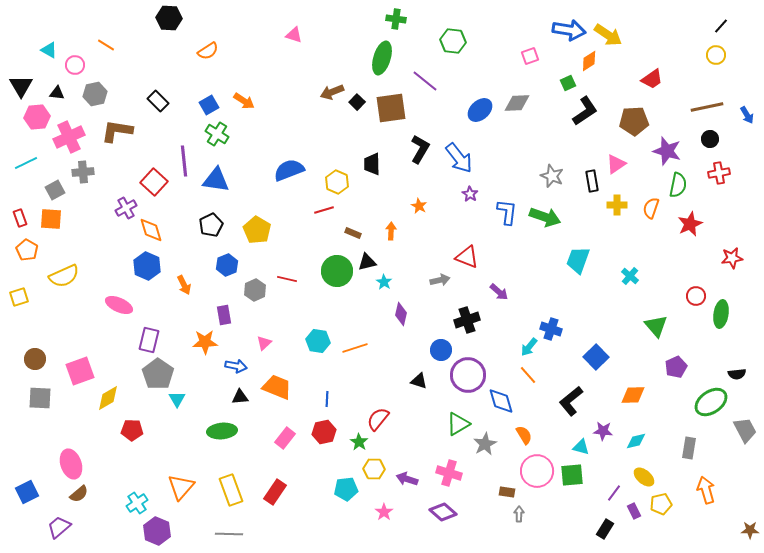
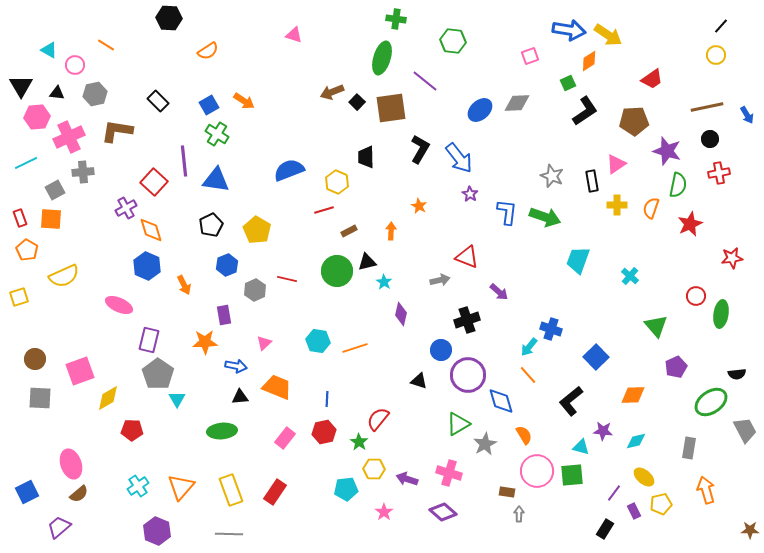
black trapezoid at (372, 164): moved 6 px left, 7 px up
brown rectangle at (353, 233): moved 4 px left, 2 px up; rotated 49 degrees counterclockwise
cyan cross at (137, 503): moved 1 px right, 17 px up
